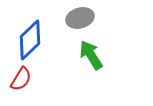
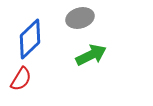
blue diamond: moved 1 px up
green arrow: rotated 96 degrees clockwise
